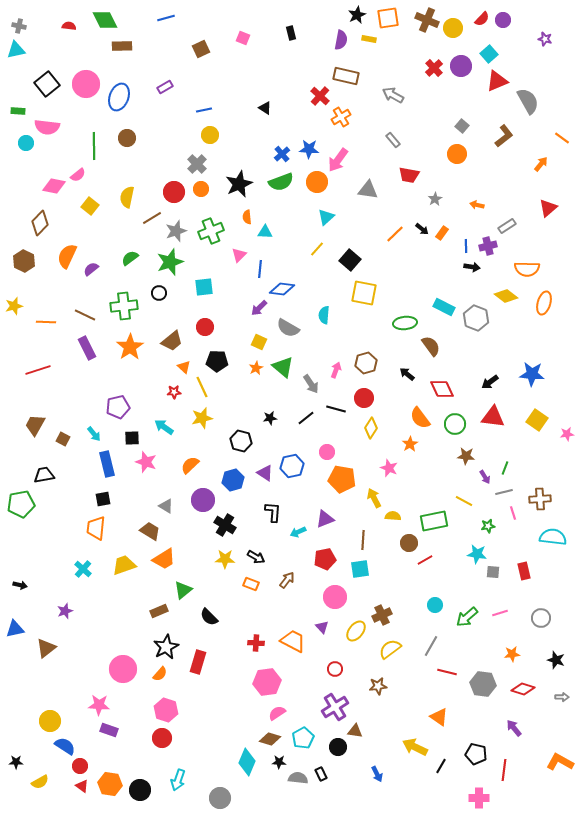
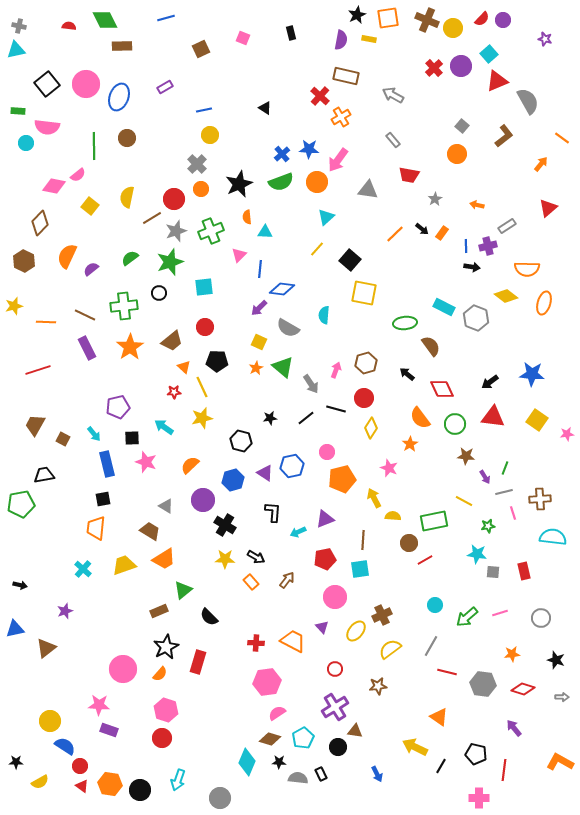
red circle at (174, 192): moved 7 px down
orange pentagon at (342, 479): rotated 24 degrees counterclockwise
orange rectangle at (251, 584): moved 2 px up; rotated 28 degrees clockwise
